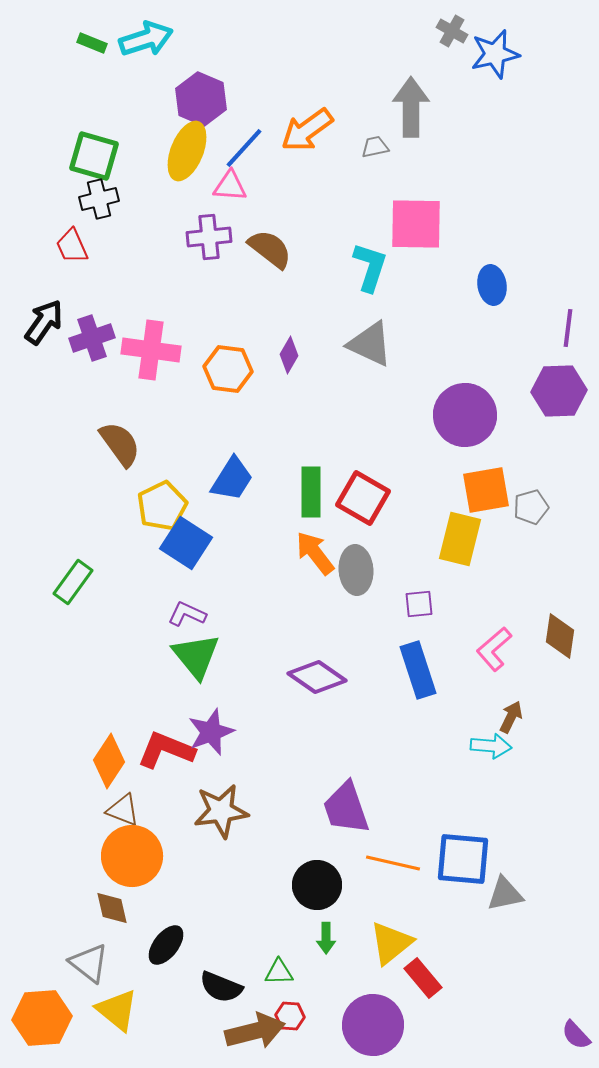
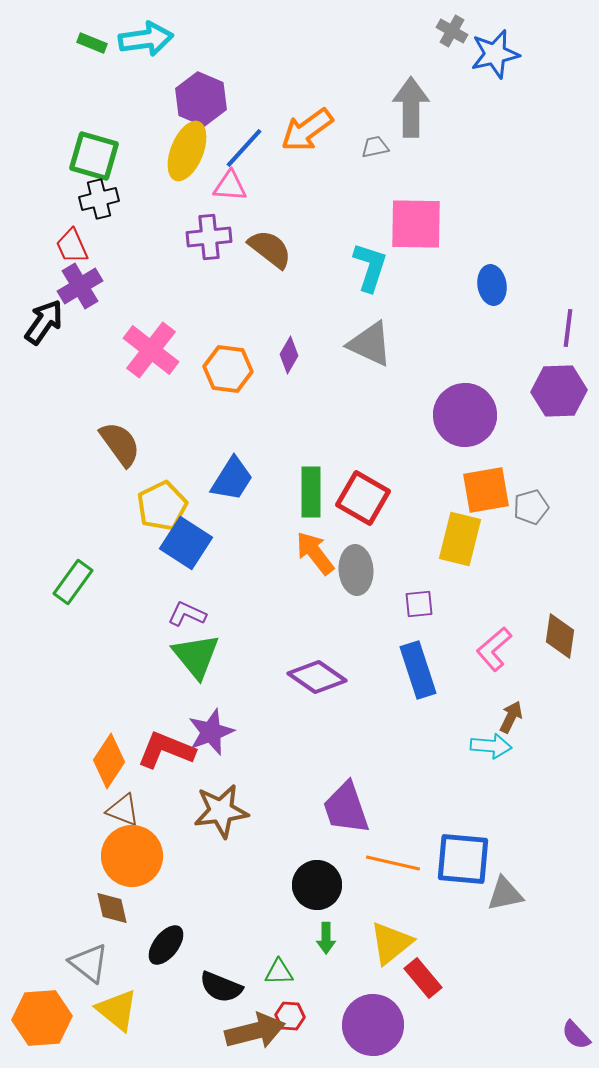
cyan arrow at (146, 39): rotated 10 degrees clockwise
purple cross at (92, 338): moved 12 px left, 52 px up; rotated 12 degrees counterclockwise
pink cross at (151, 350): rotated 30 degrees clockwise
